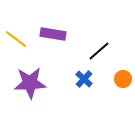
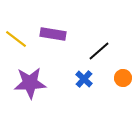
orange circle: moved 1 px up
